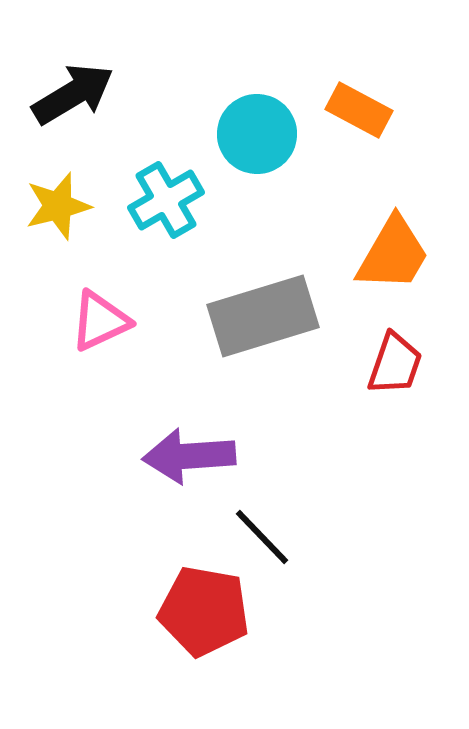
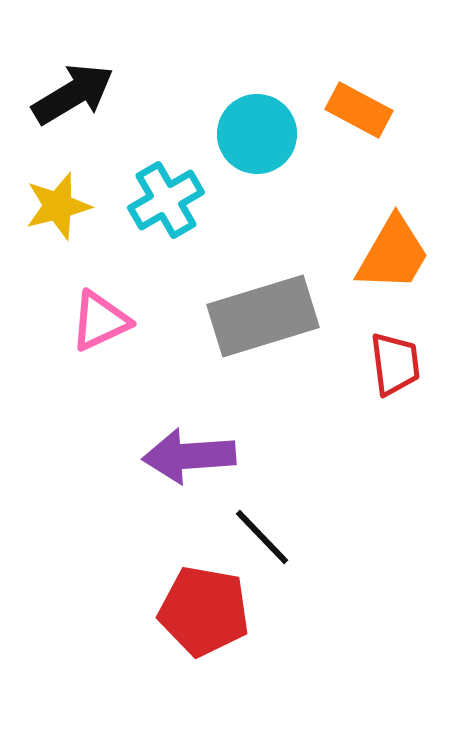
red trapezoid: rotated 26 degrees counterclockwise
